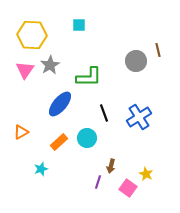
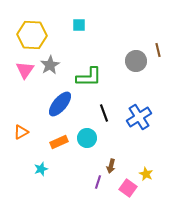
orange rectangle: rotated 18 degrees clockwise
